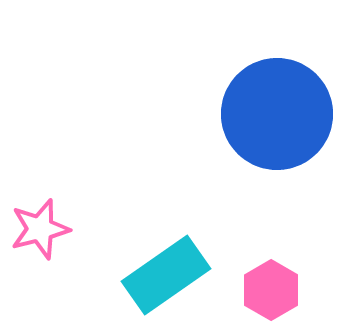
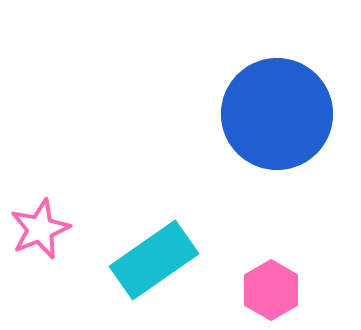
pink star: rotated 8 degrees counterclockwise
cyan rectangle: moved 12 px left, 15 px up
